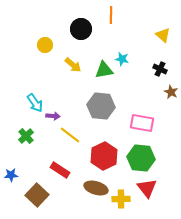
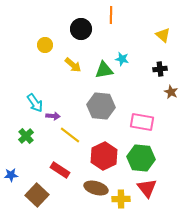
black cross: rotated 32 degrees counterclockwise
pink rectangle: moved 1 px up
